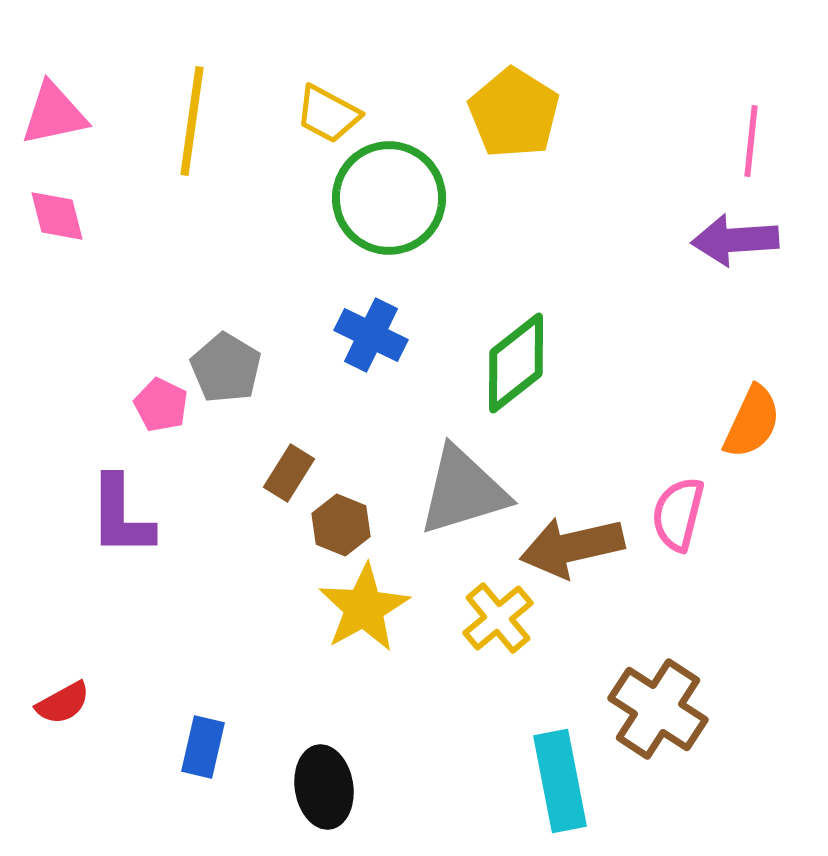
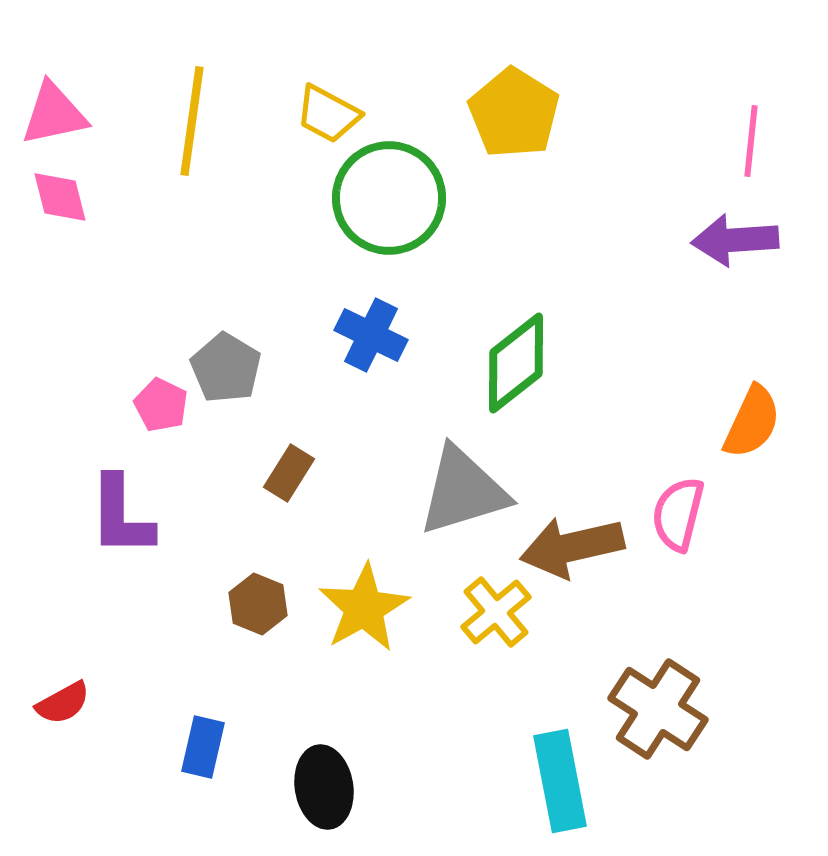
pink diamond: moved 3 px right, 19 px up
brown hexagon: moved 83 px left, 79 px down
yellow cross: moved 2 px left, 6 px up
